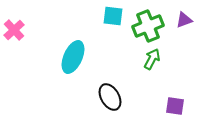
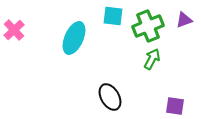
cyan ellipse: moved 1 px right, 19 px up
